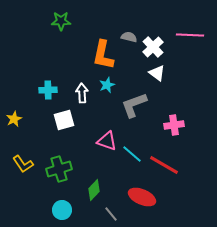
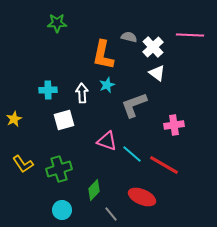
green star: moved 4 px left, 2 px down
